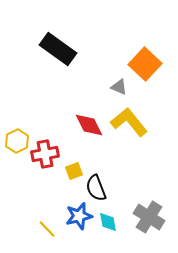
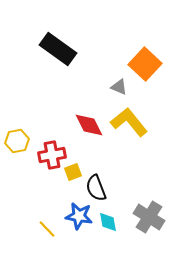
yellow hexagon: rotated 15 degrees clockwise
red cross: moved 7 px right, 1 px down
yellow square: moved 1 px left, 1 px down
blue star: rotated 24 degrees clockwise
